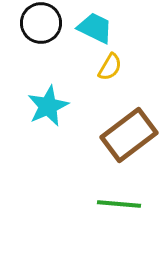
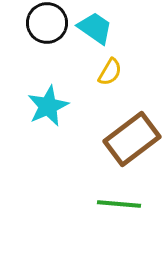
black circle: moved 6 px right
cyan trapezoid: rotated 9 degrees clockwise
yellow semicircle: moved 5 px down
brown rectangle: moved 3 px right, 4 px down
